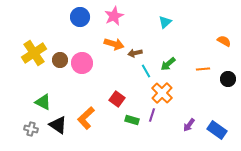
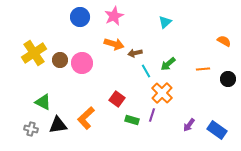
black triangle: rotated 42 degrees counterclockwise
